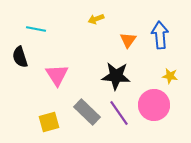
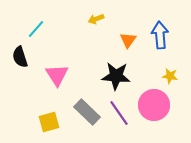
cyan line: rotated 60 degrees counterclockwise
